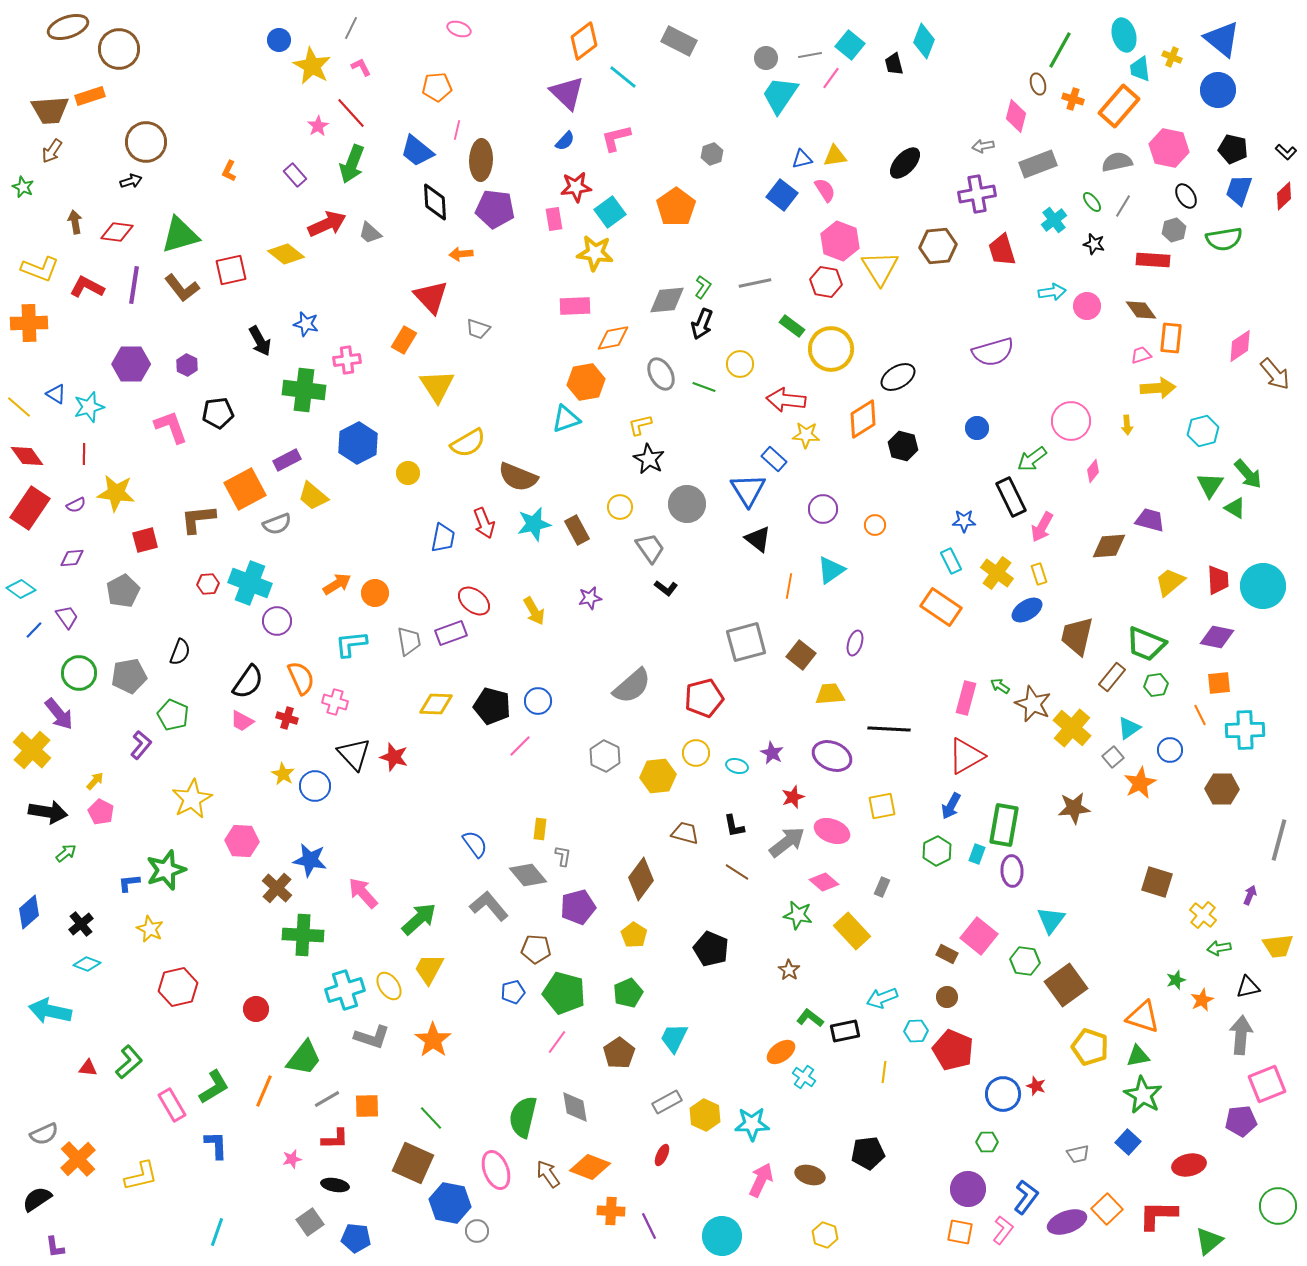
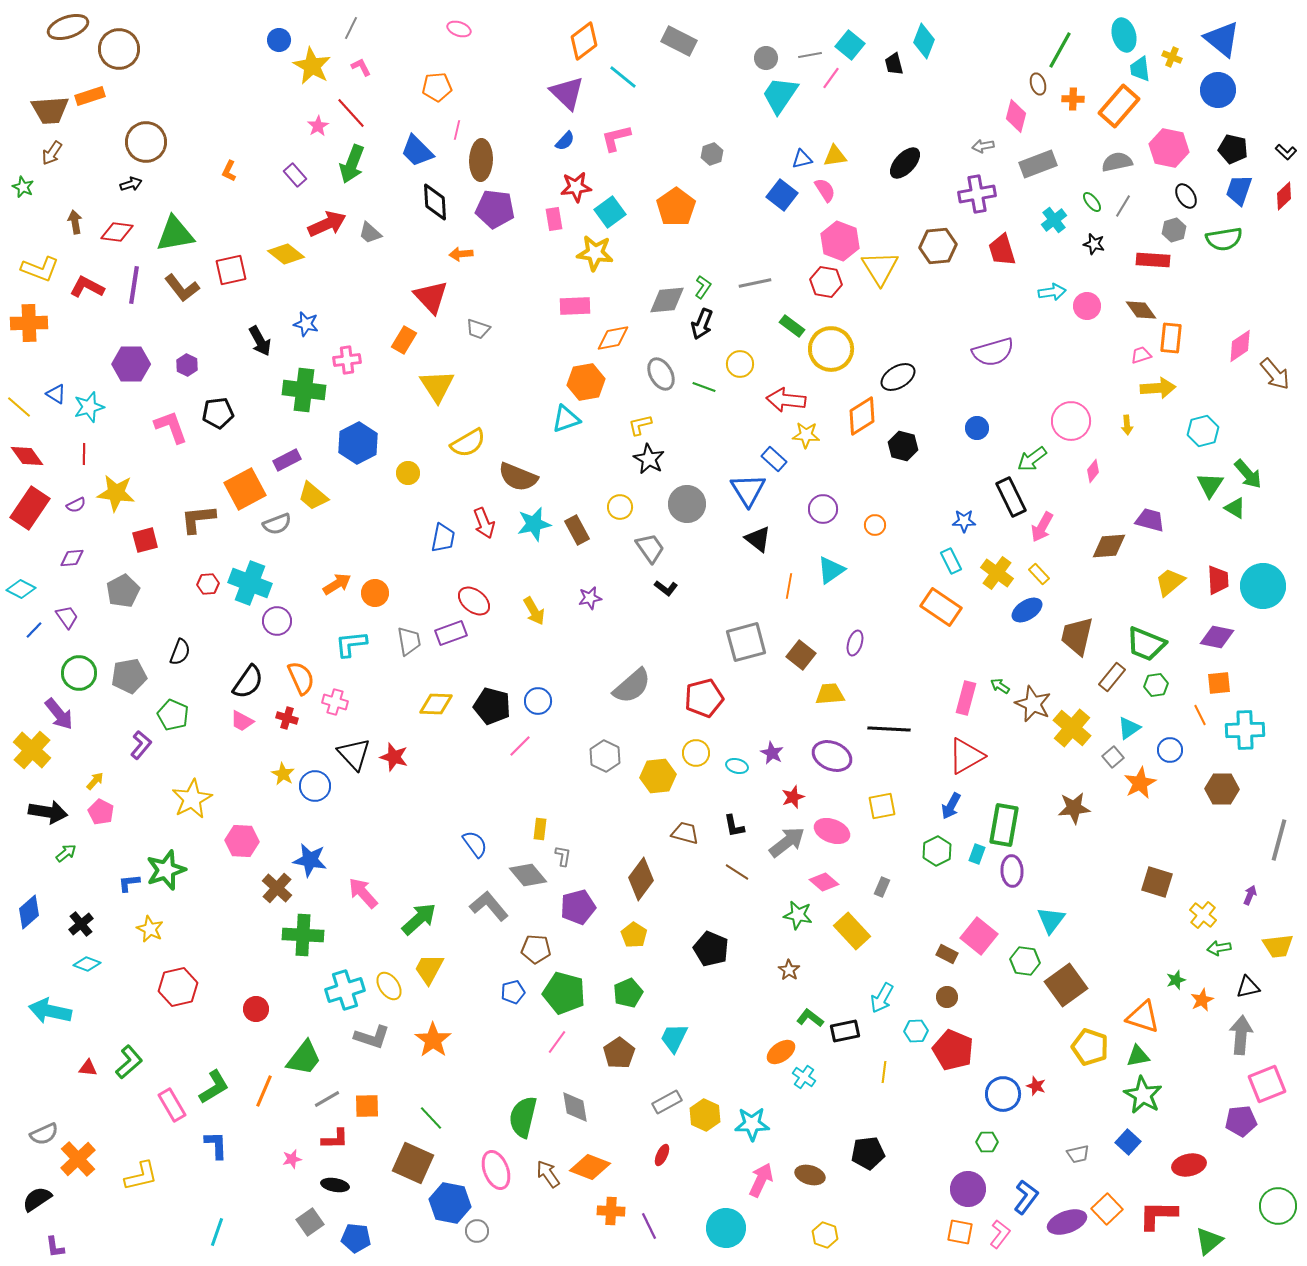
orange cross at (1073, 99): rotated 15 degrees counterclockwise
brown arrow at (52, 151): moved 2 px down
blue trapezoid at (417, 151): rotated 6 degrees clockwise
black arrow at (131, 181): moved 3 px down
green triangle at (180, 235): moved 5 px left, 1 px up; rotated 6 degrees clockwise
orange diamond at (863, 419): moved 1 px left, 3 px up
yellow rectangle at (1039, 574): rotated 25 degrees counterclockwise
cyan diamond at (21, 589): rotated 8 degrees counterclockwise
cyan arrow at (882, 998): rotated 40 degrees counterclockwise
pink L-shape at (1003, 1230): moved 3 px left, 4 px down
cyan circle at (722, 1236): moved 4 px right, 8 px up
